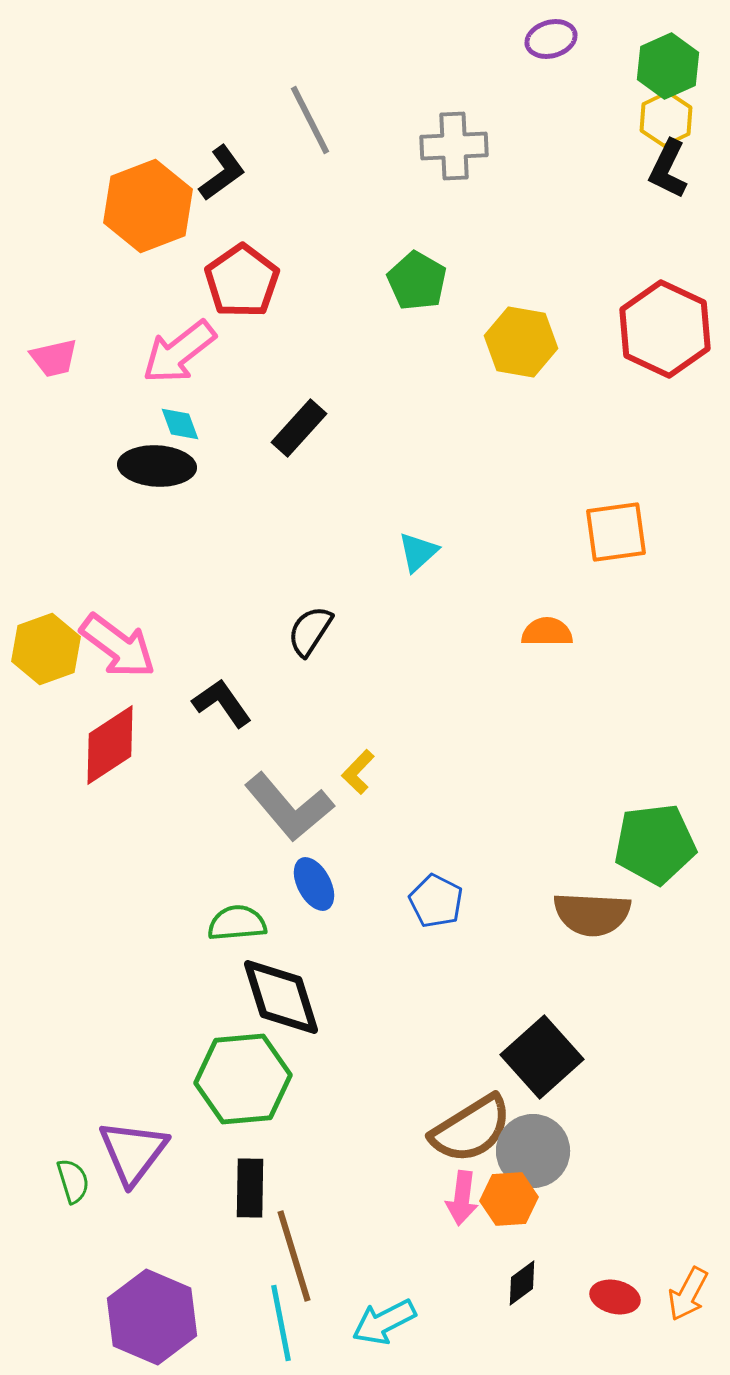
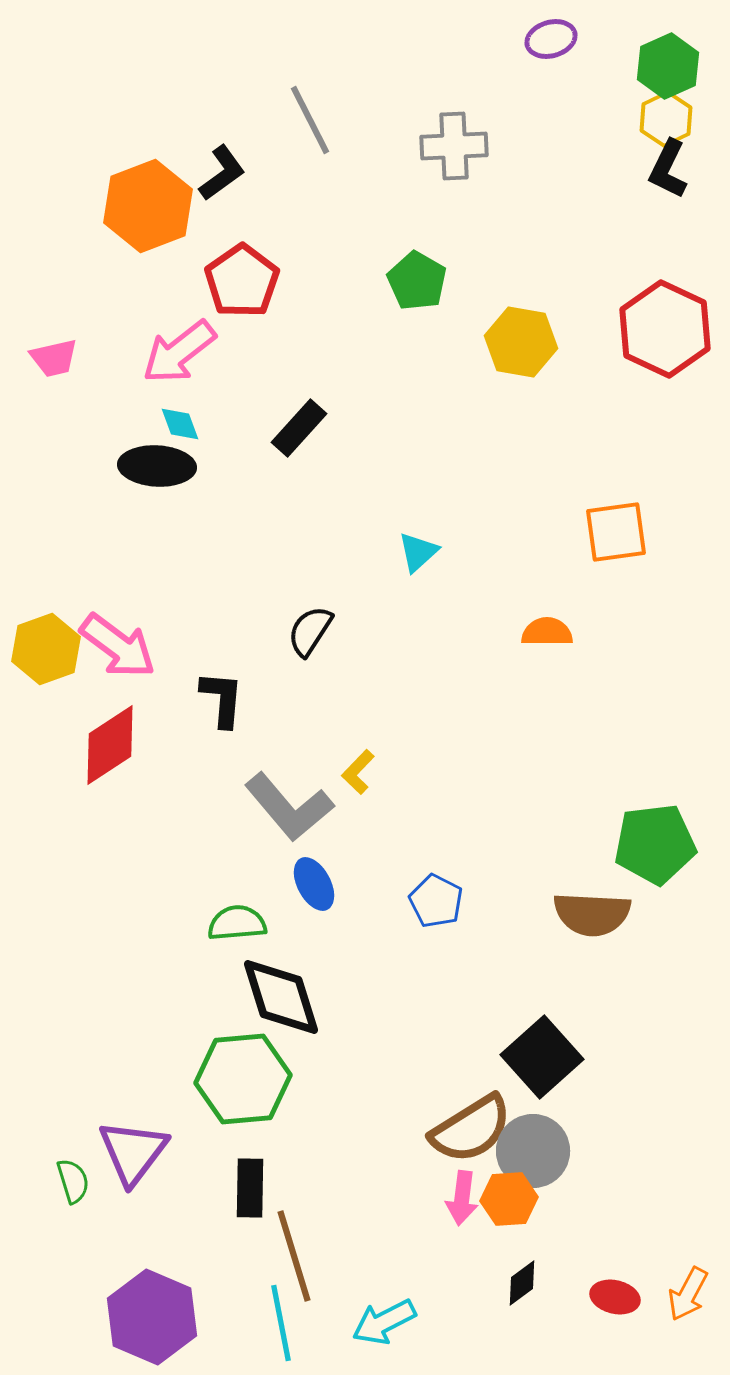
black L-shape at (222, 703): moved 4 px up; rotated 40 degrees clockwise
